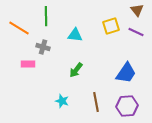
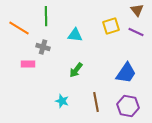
purple hexagon: moved 1 px right; rotated 15 degrees clockwise
